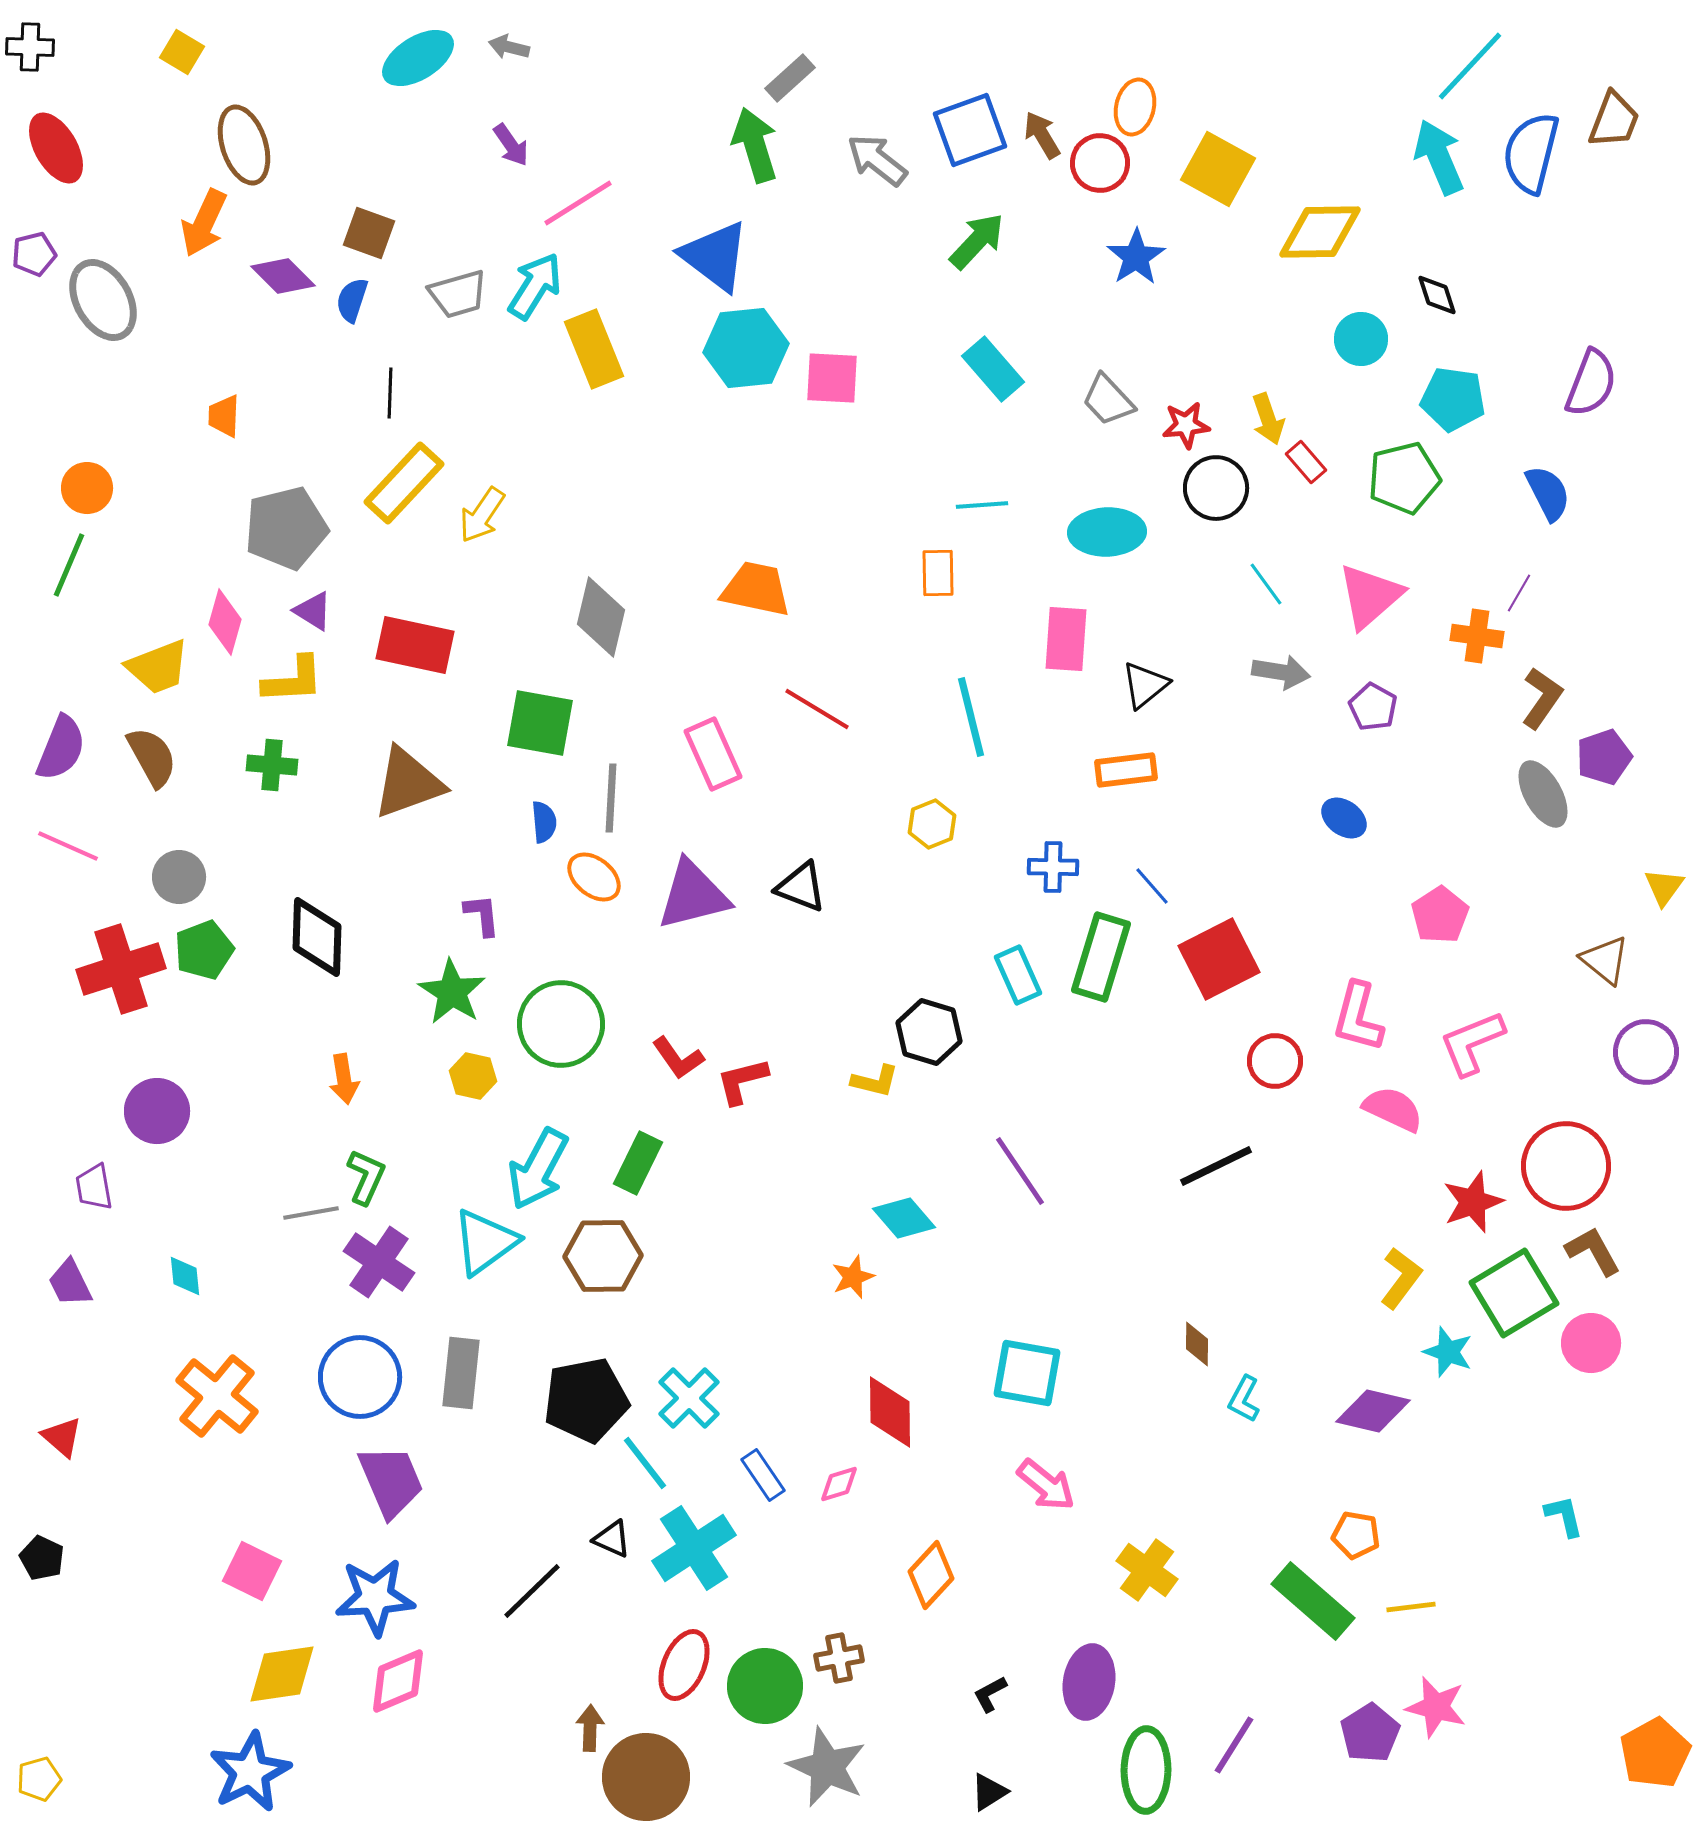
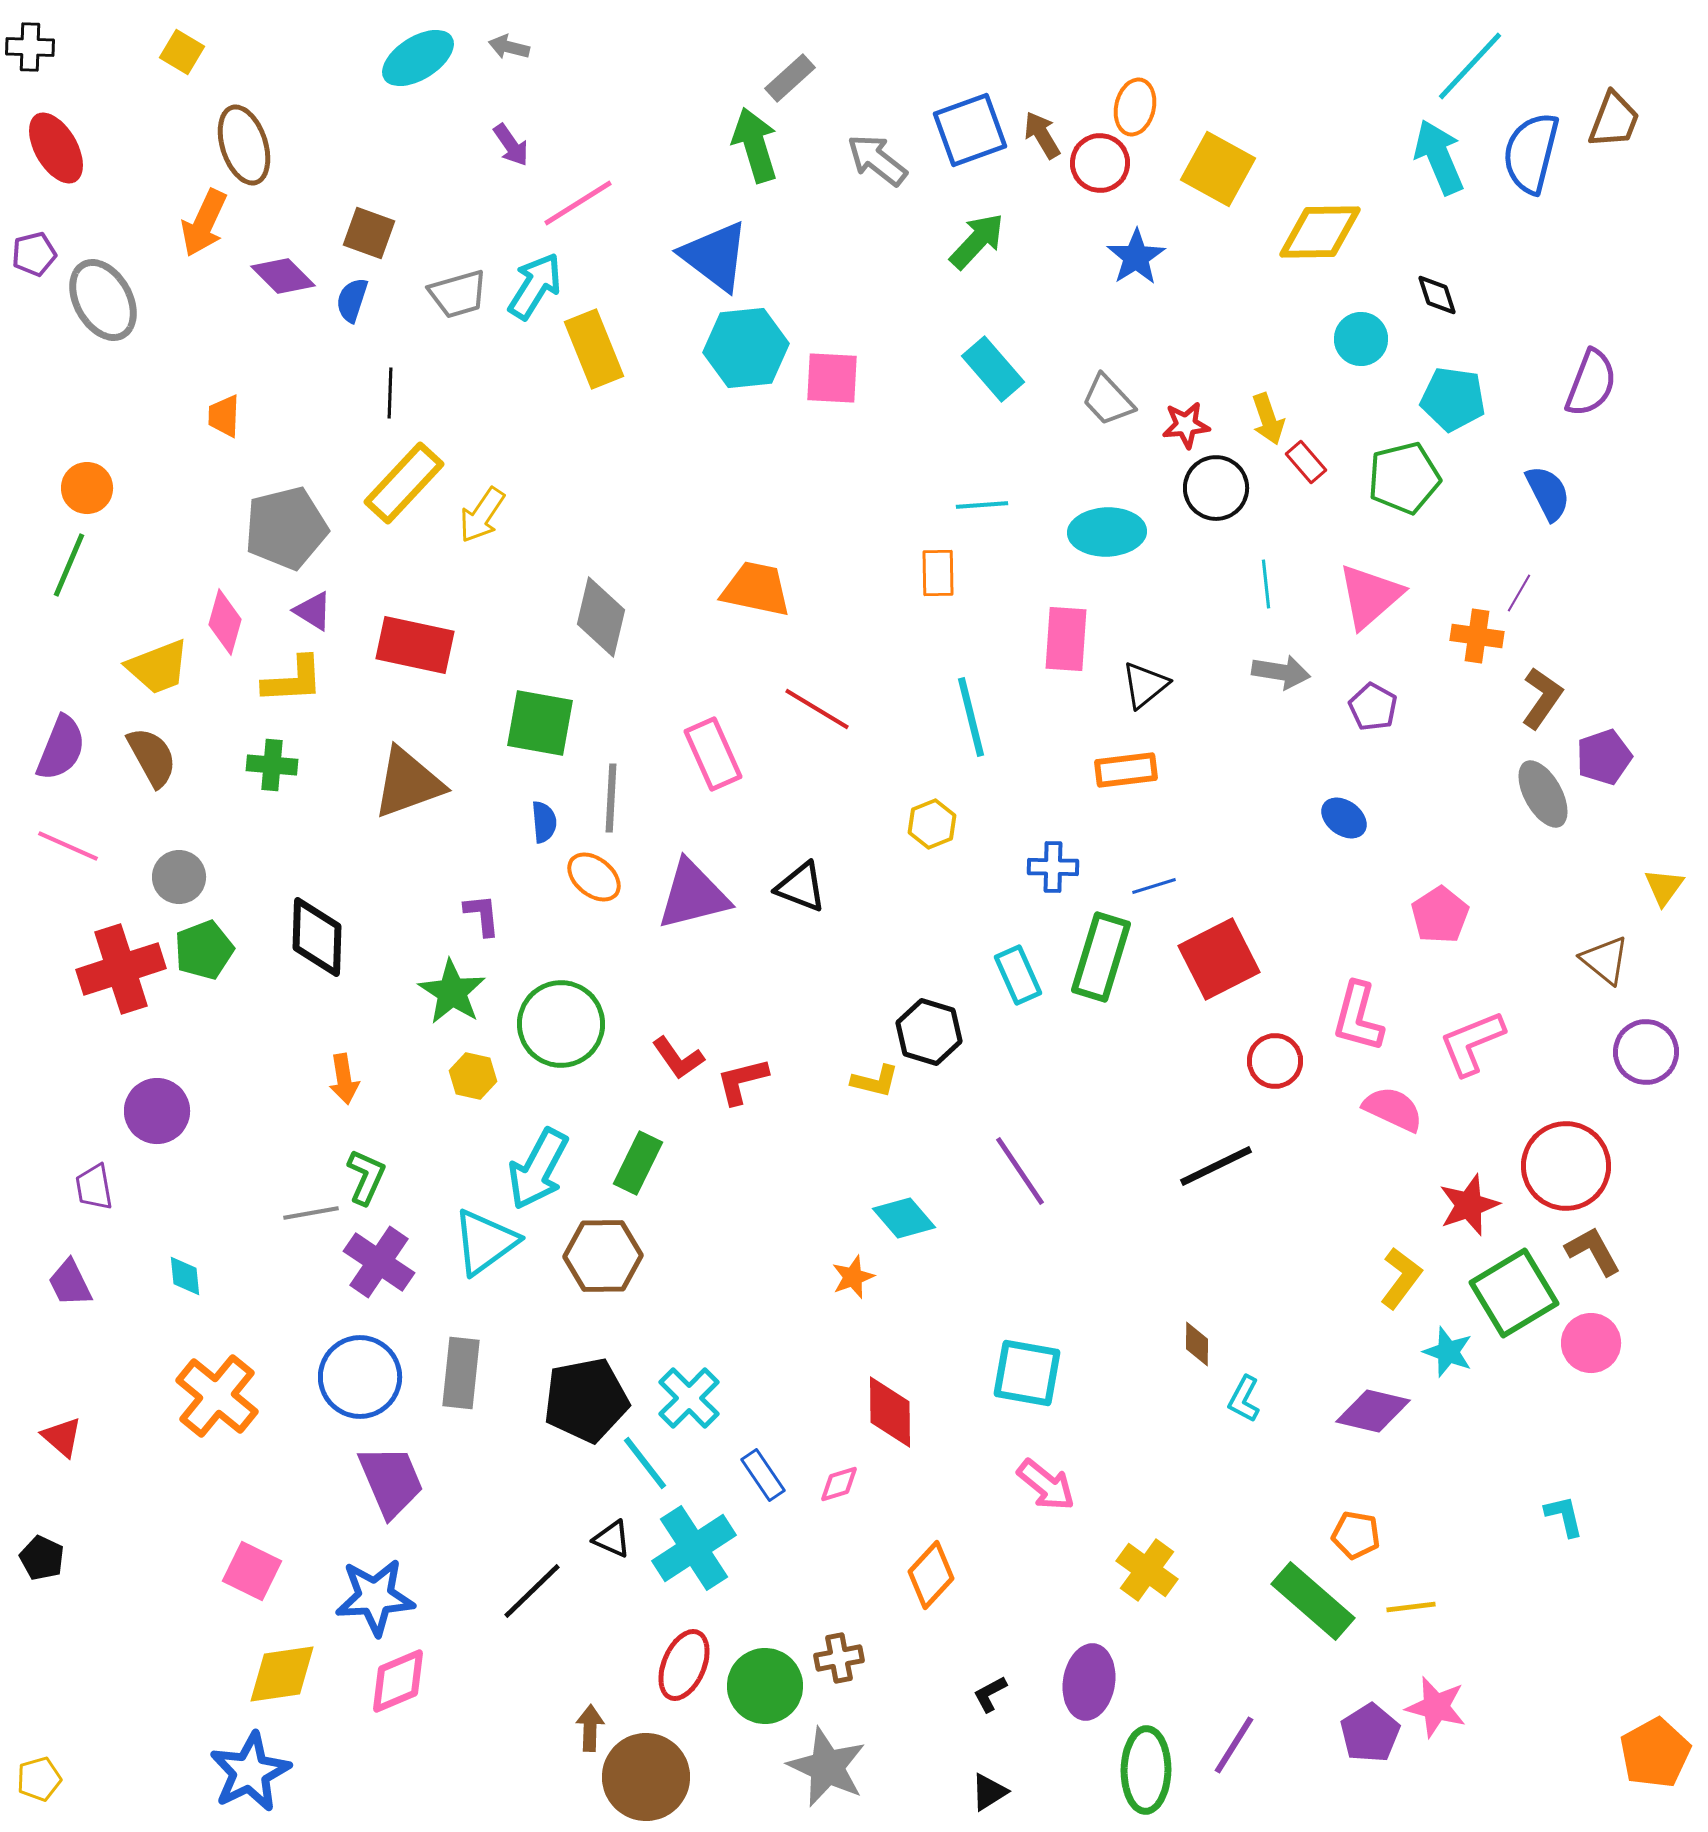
cyan line at (1266, 584): rotated 30 degrees clockwise
blue line at (1152, 886): moved 2 px right; rotated 66 degrees counterclockwise
red star at (1473, 1202): moved 4 px left, 3 px down
